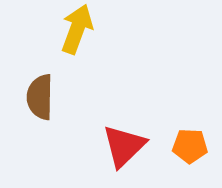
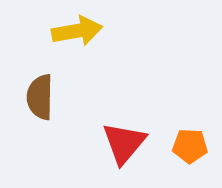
yellow arrow: moved 2 px down; rotated 60 degrees clockwise
red triangle: moved 3 px up; rotated 6 degrees counterclockwise
